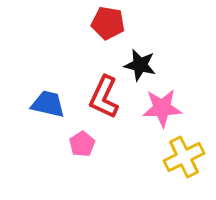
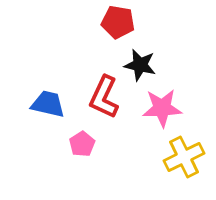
red pentagon: moved 10 px right, 1 px up
